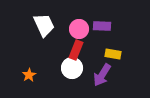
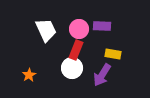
white trapezoid: moved 2 px right, 5 px down
